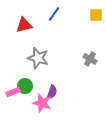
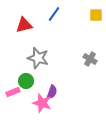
green circle: moved 1 px right, 5 px up
